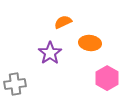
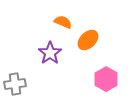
orange semicircle: rotated 48 degrees clockwise
orange ellipse: moved 2 px left, 3 px up; rotated 50 degrees counterclockwise
pink hexagon: moved 1 px left, 1 px down
